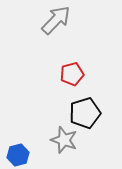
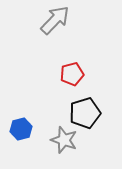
gray arrow: moved 1 px left
blue hexagon: moved 3 px right, 26 px up
